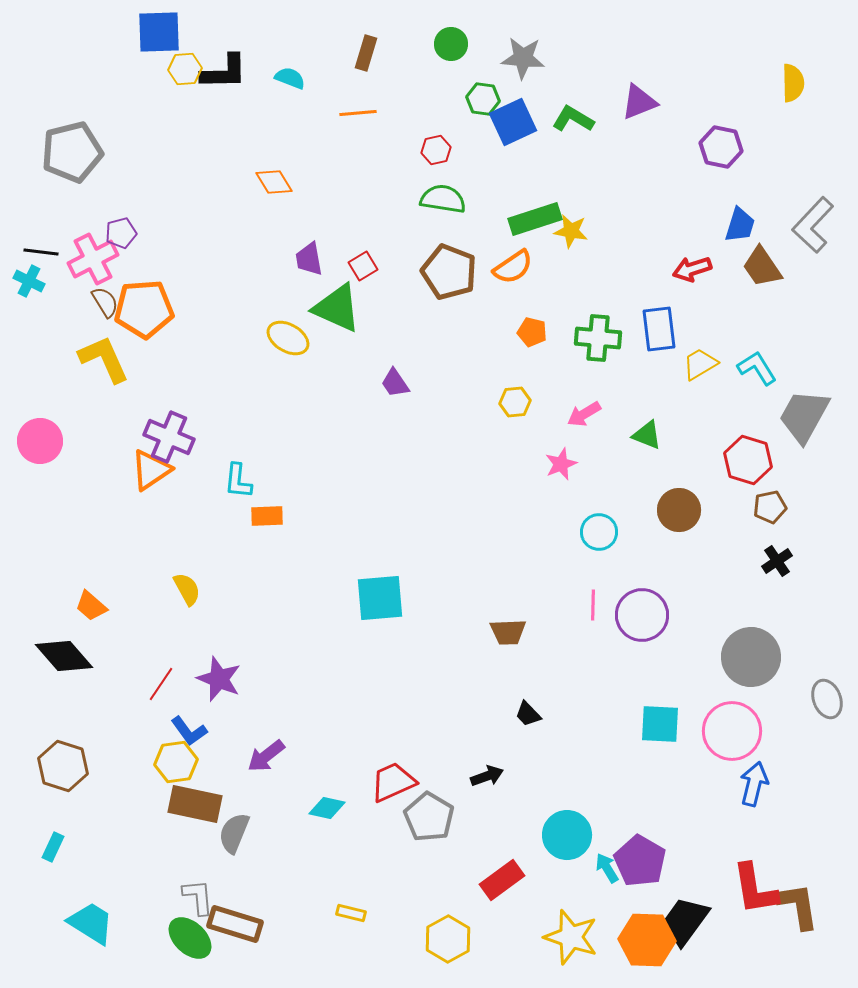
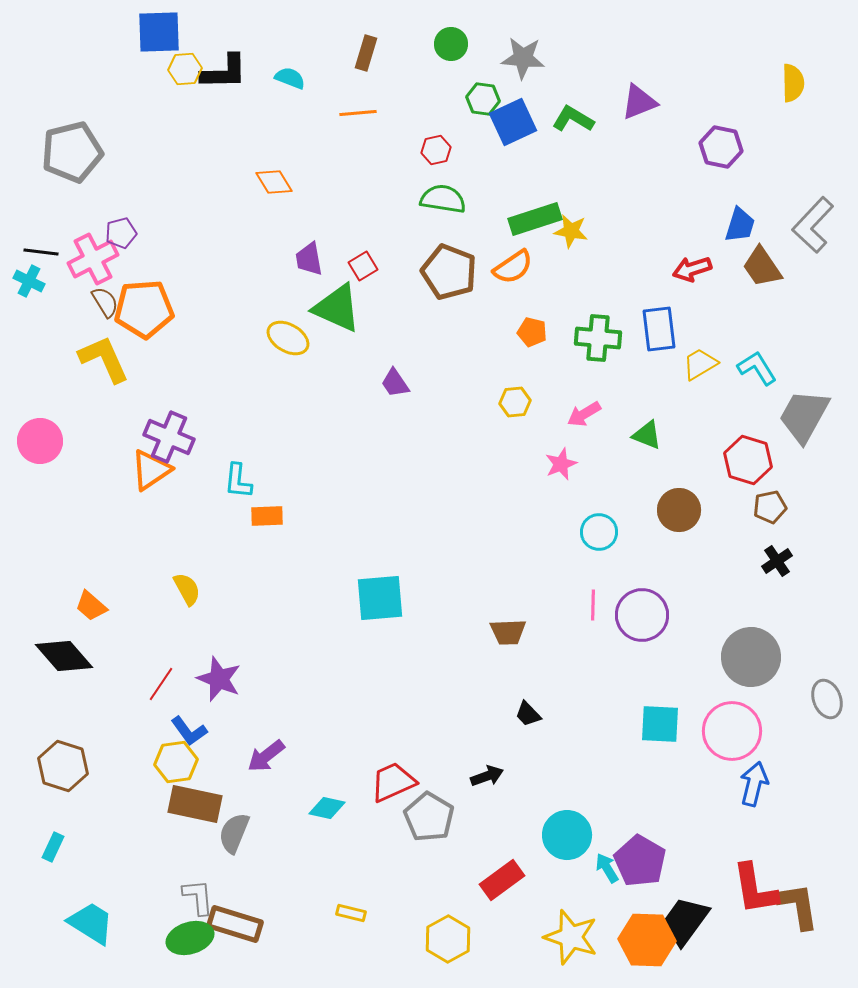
green ellipse at (190, 938): rotated 60 degrees counterclockwise
